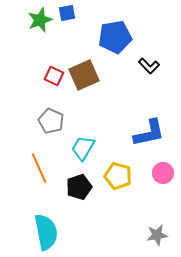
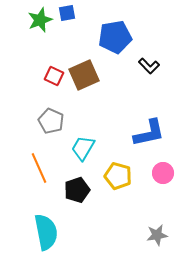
black pentagon: moved 2 px left, 3 px down
